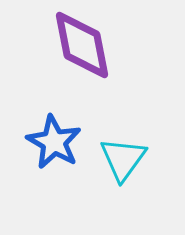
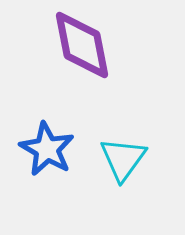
blue star: moved 7 px left, 7 px down
